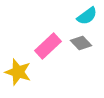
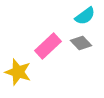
cyan semicircle: moved 2 px left
